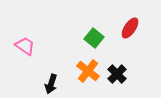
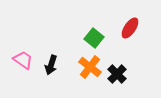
pink trapezoid: moved 2 px left, 14 px down
orange cross: moved 2 px right, 4 px up
black arrow: moved 19 px up
